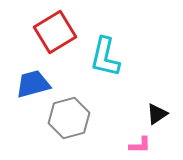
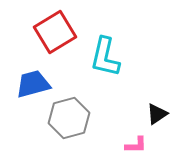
pink L-shape: moved 4 px left
